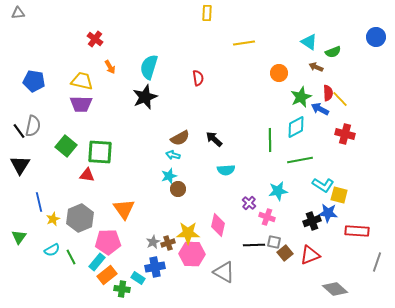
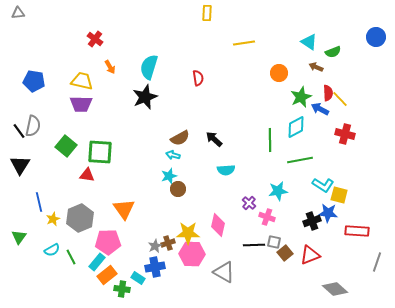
gray star at (153, 242): moved 2 px right, 4 px down
